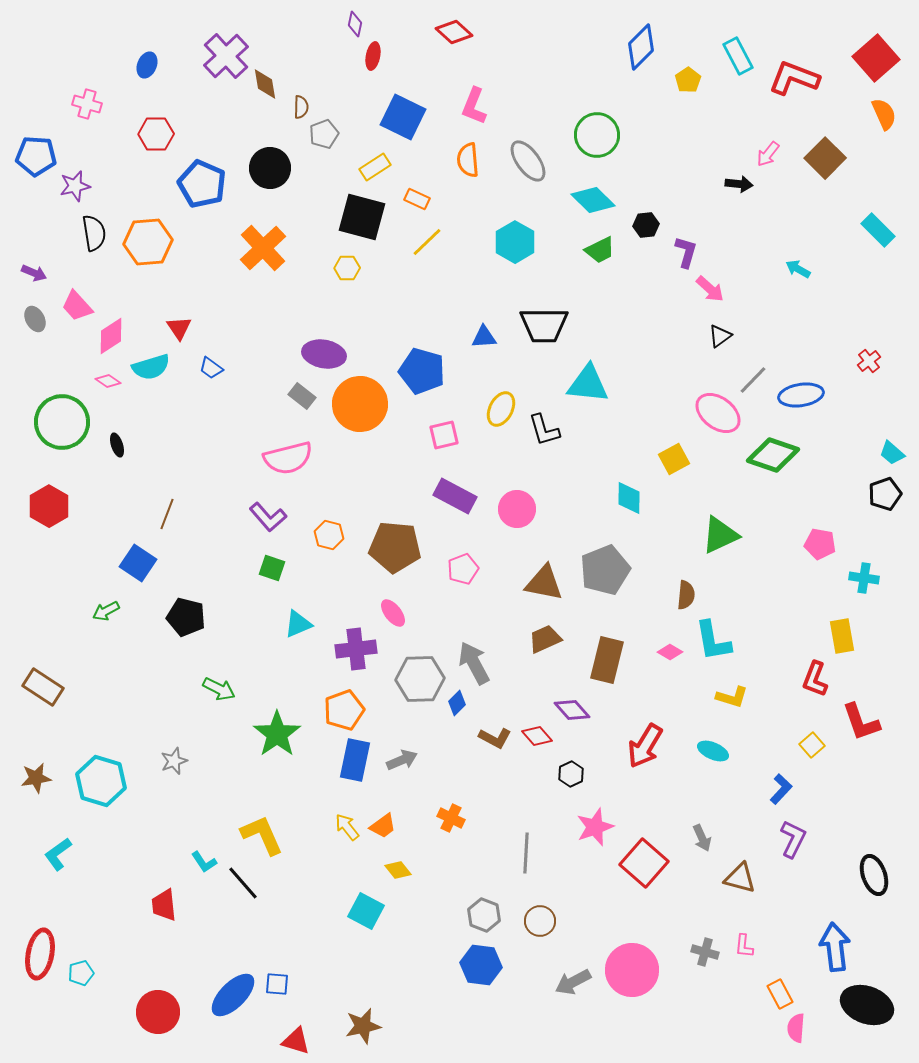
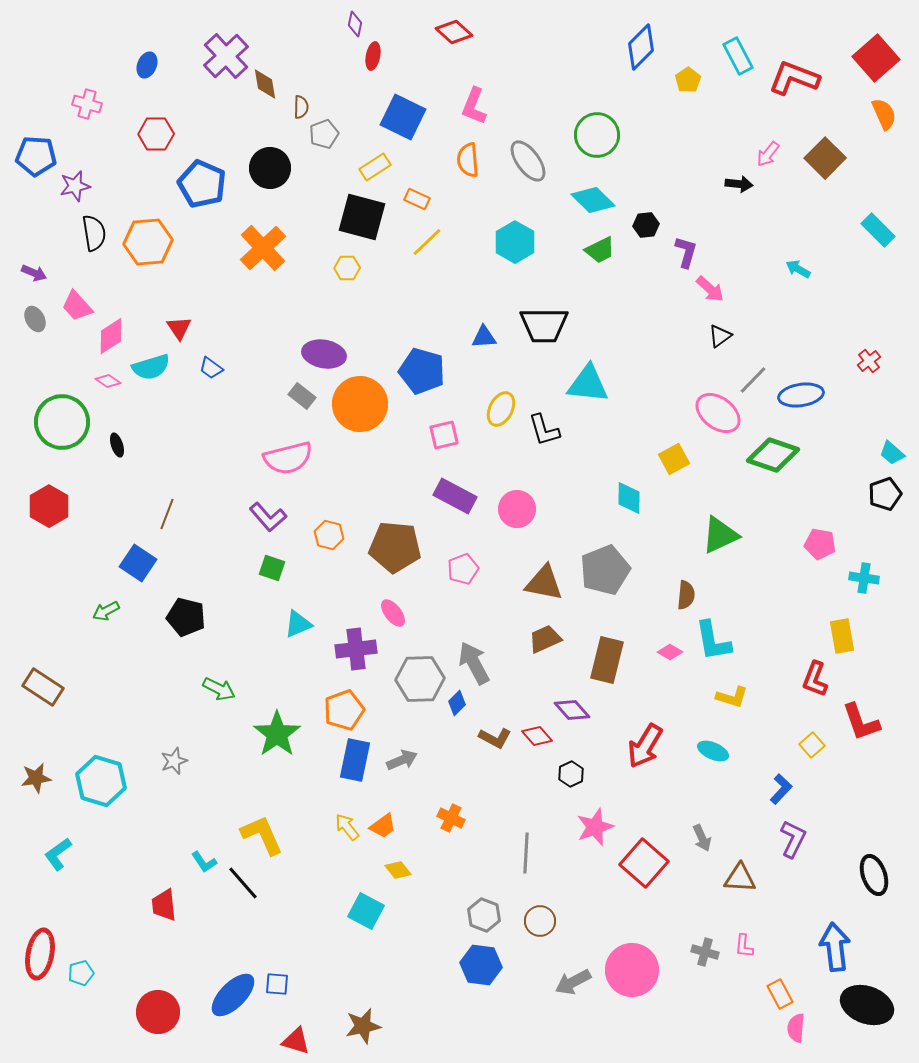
brown triangle at (740, 878): rotated 12 degrees counterclockwise
